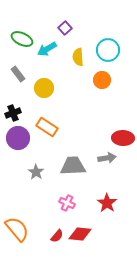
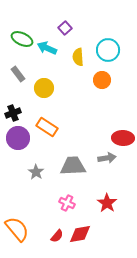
cyan arrow: moved 1 px up; rotated 54 degrees clockwise
red diamond: rotated 15 degrees counterclockwise
